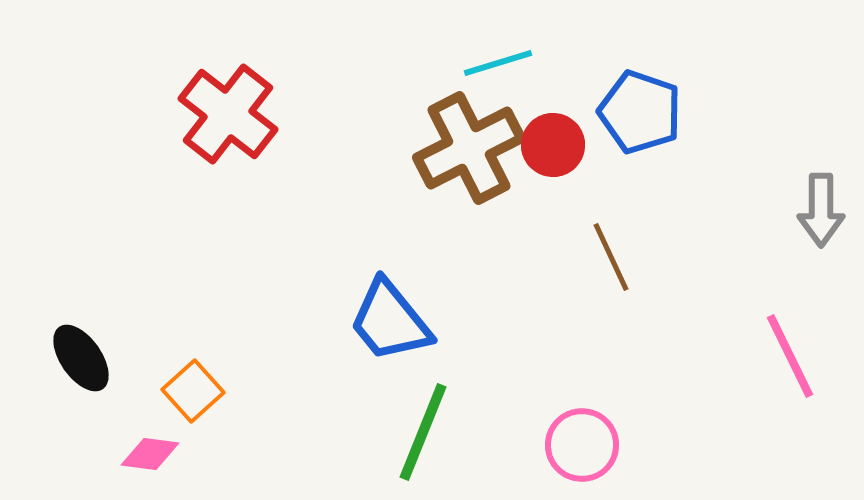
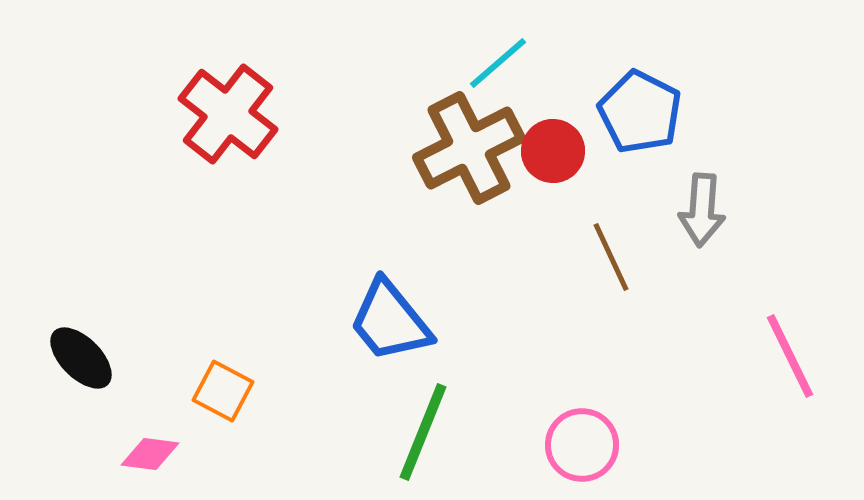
cyan line: rotated 24 degrees counterclockwise
blue pentagon: rotated 8 degrees clockwise
red circle: moved 6 px down
gray arrow: moved 119 px left; rotated 4 degrees clockwise
black ellipse: rotated 10 degrees counterclockwise
orange square: moved 30 px right; rotated 20 degrees counterclockwise
